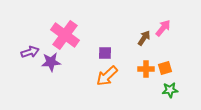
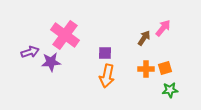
orange arrow: rotated 35 degrees counterclockwise
